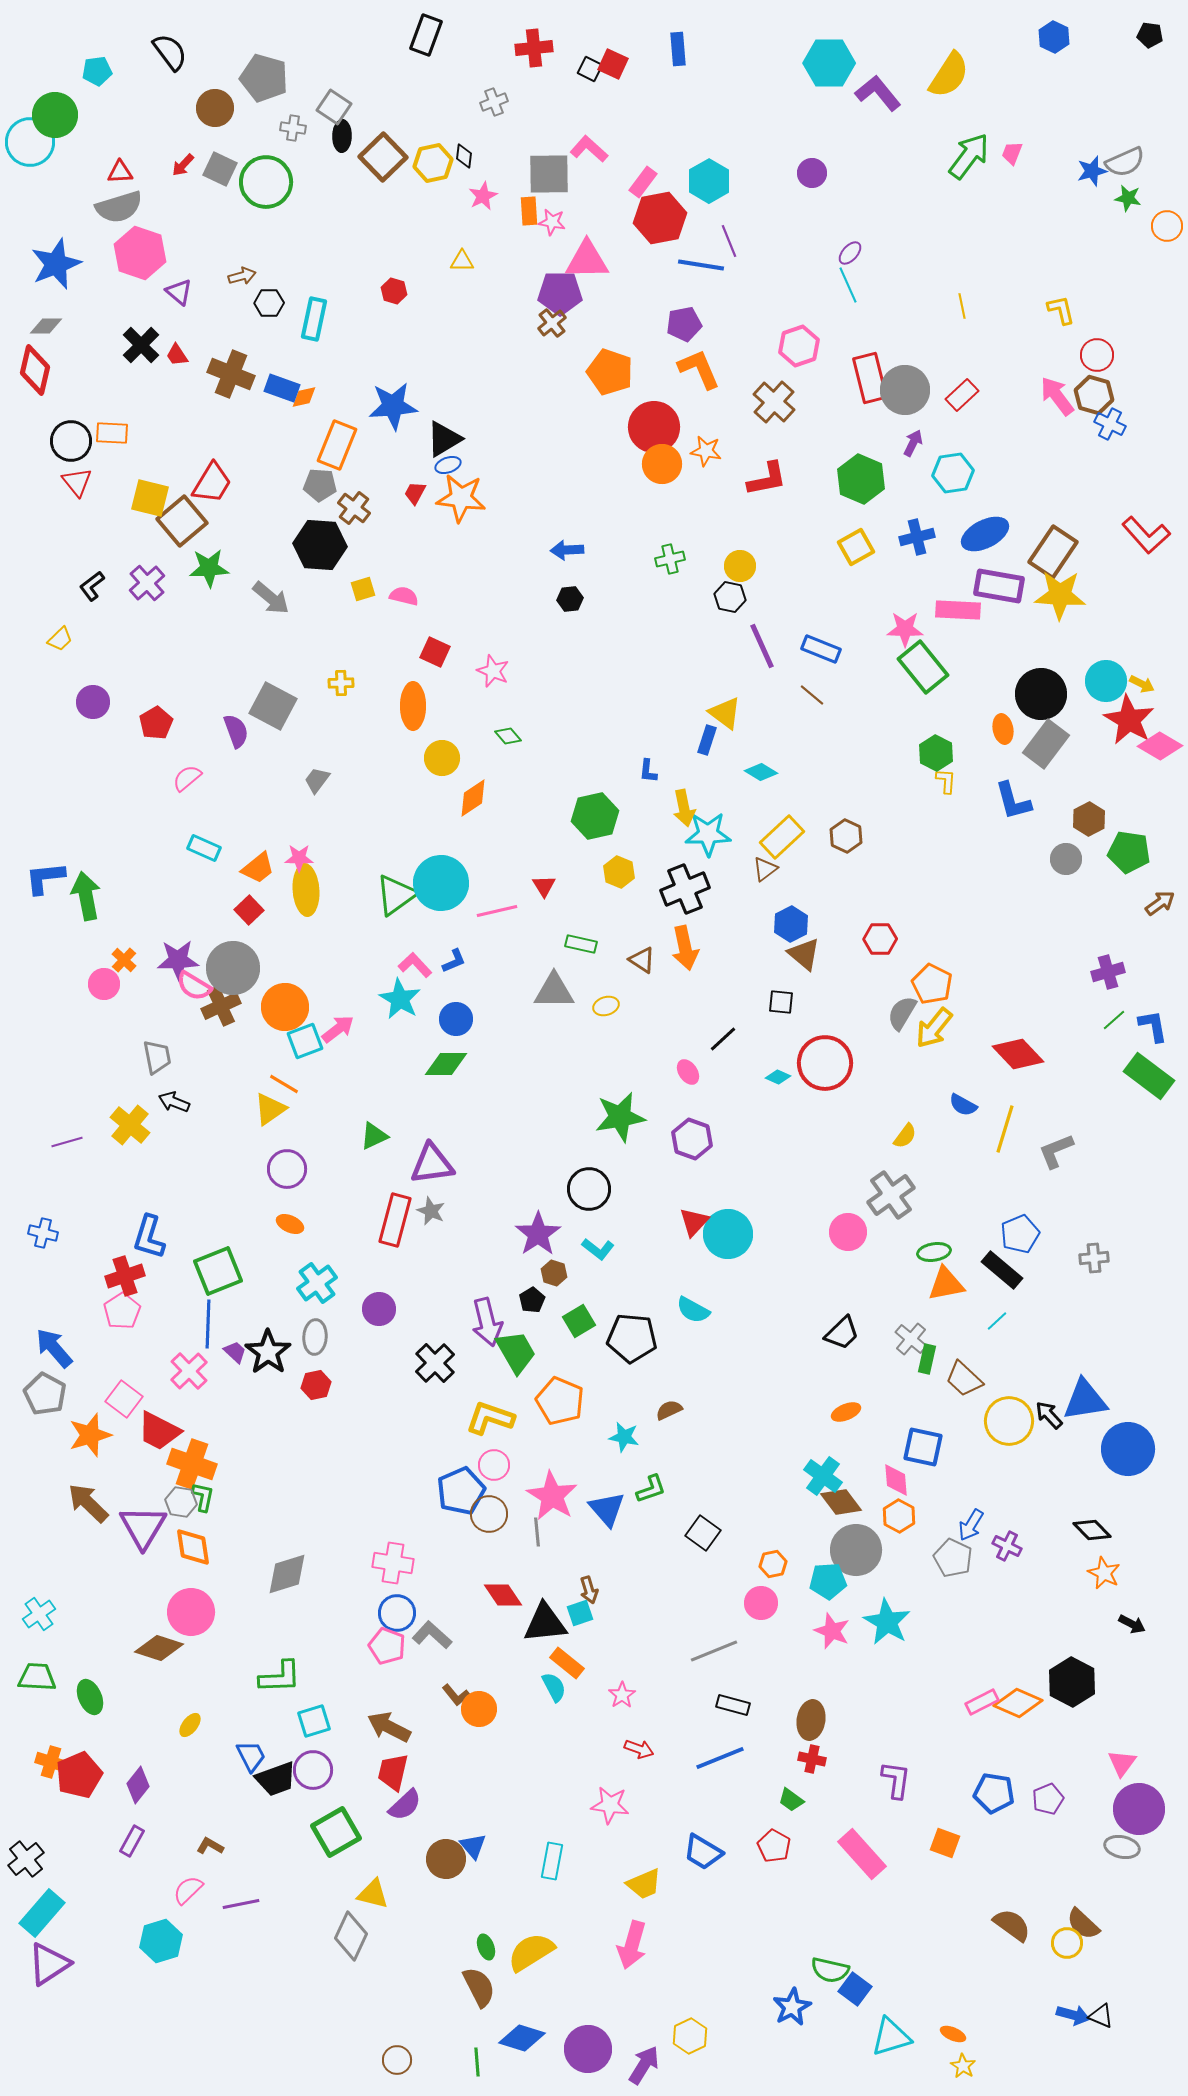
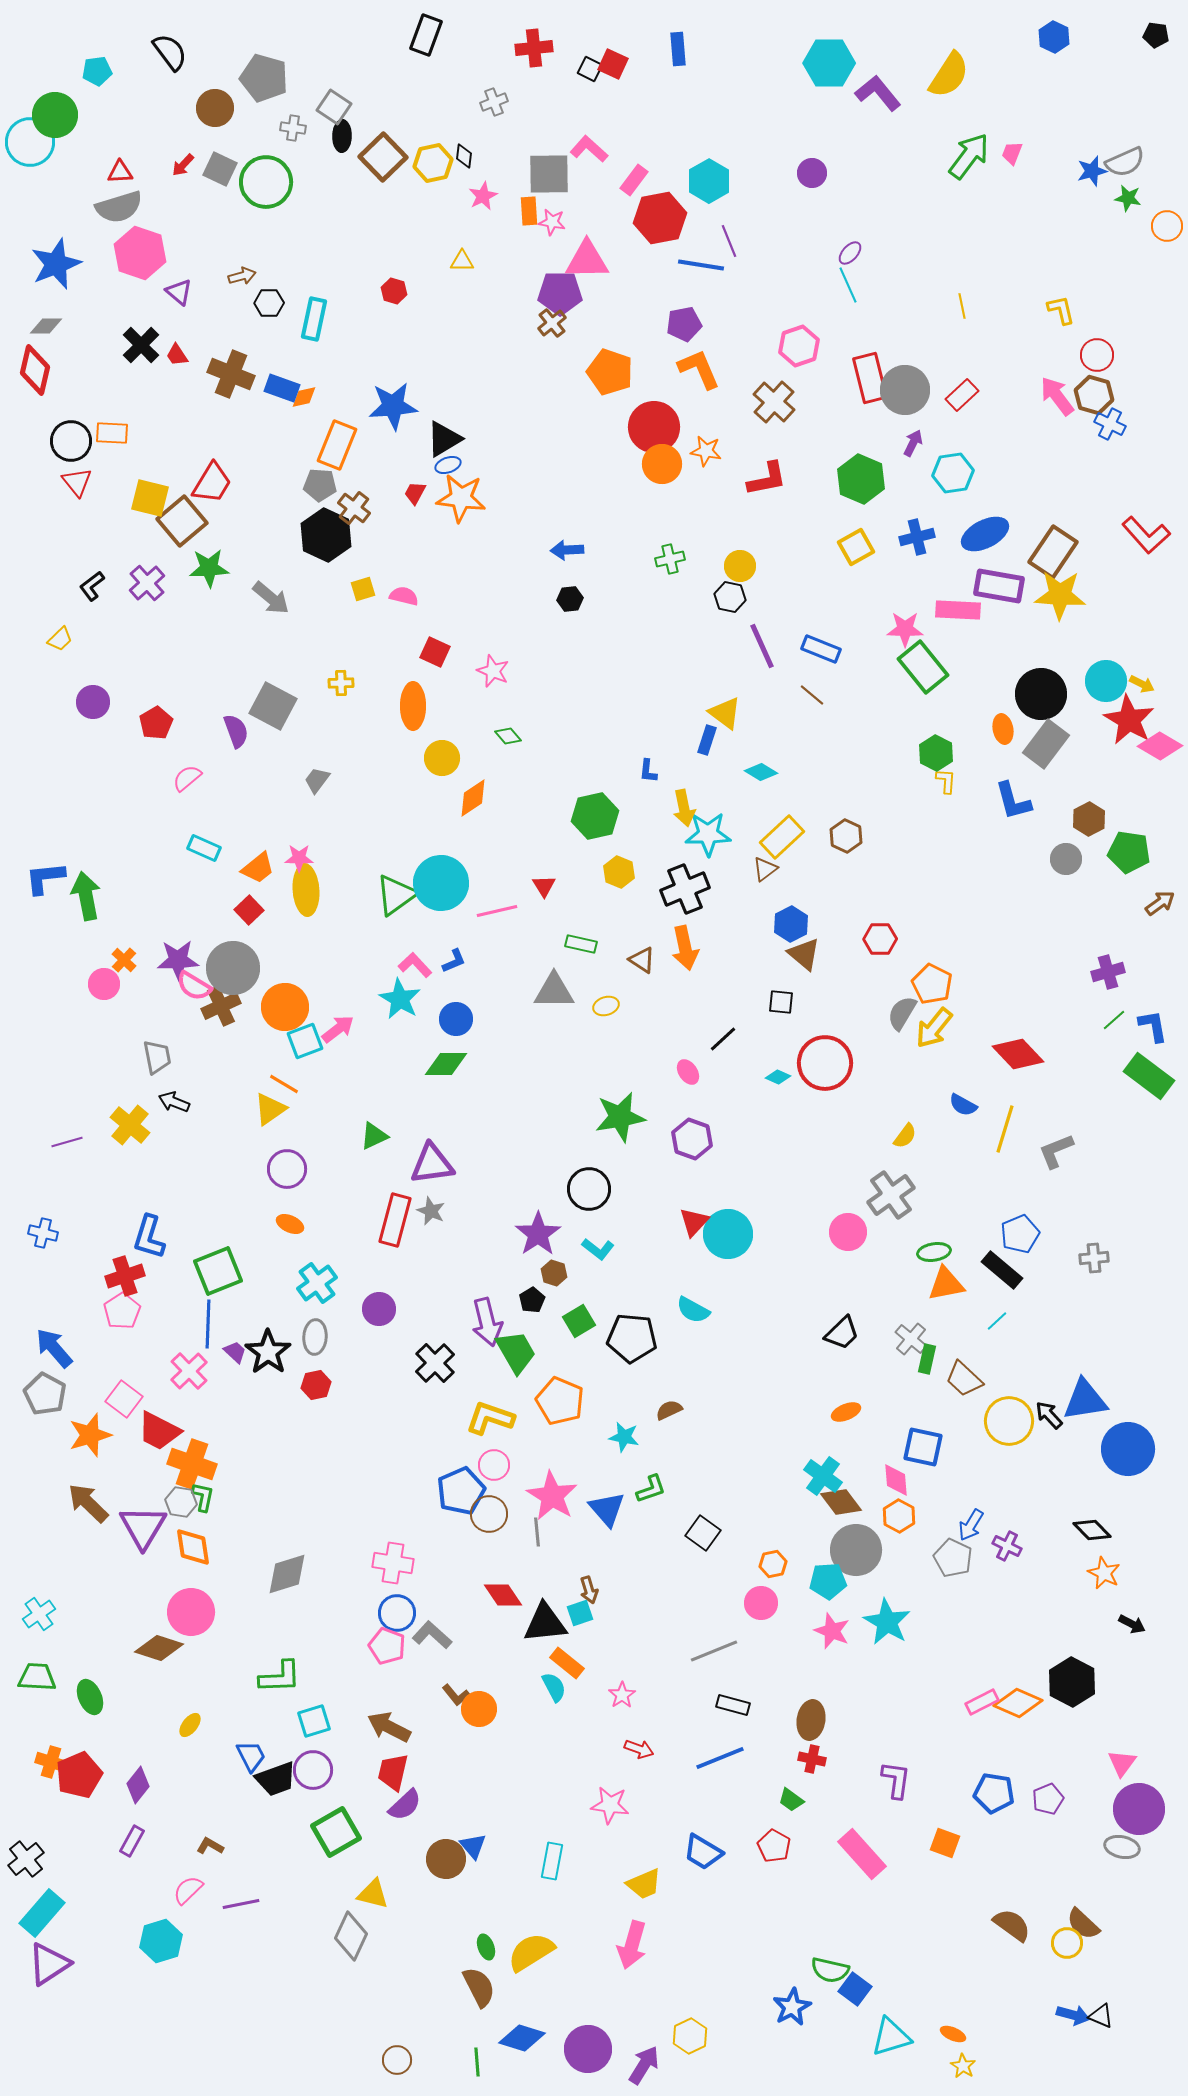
black pentagon at (1150, 35): moved 6 px right
pink rectangle at (643, 182): moved 9 px left, 2 px up
black hexagon at (320, 545): moved 6 px right, 10 px up; rotated 21 degrees clockwise
